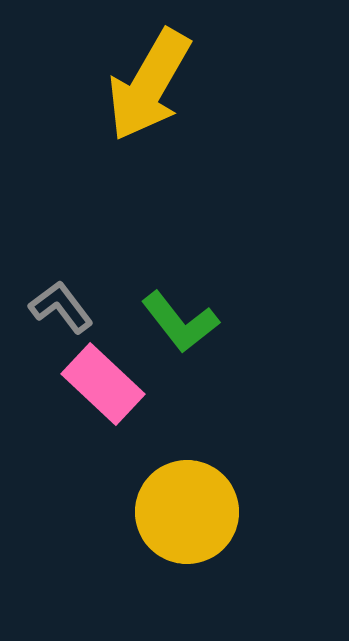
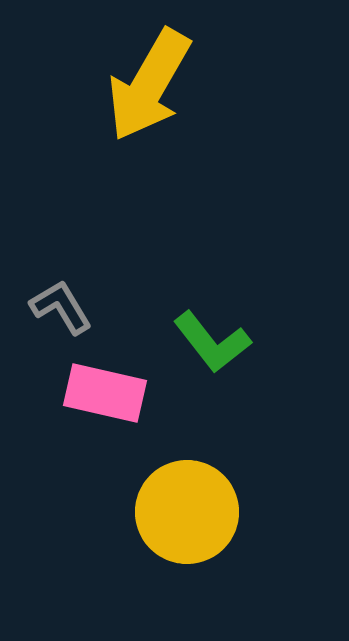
gray L-shape: rotated 6 degrees clockwise
green L-shape: moved 32 px right, 20 px down
pink rectangle: moved 2 px right, 9 px down; rotated 30 degrees counterclockwise
